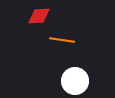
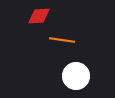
white circle: moved 1 px right, 5 px up
